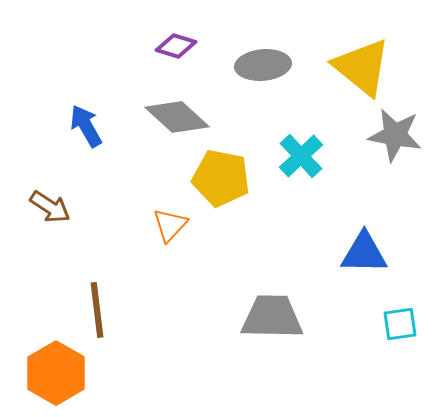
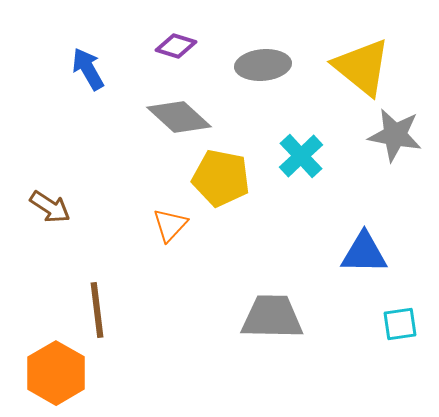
gray diamond: moved 2 px right
blue arrow: moved 2 px right, 57 px up
